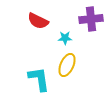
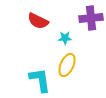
purple cross: moved 1 px up
cyan L-shape: moved 1 px right, 1 px down
